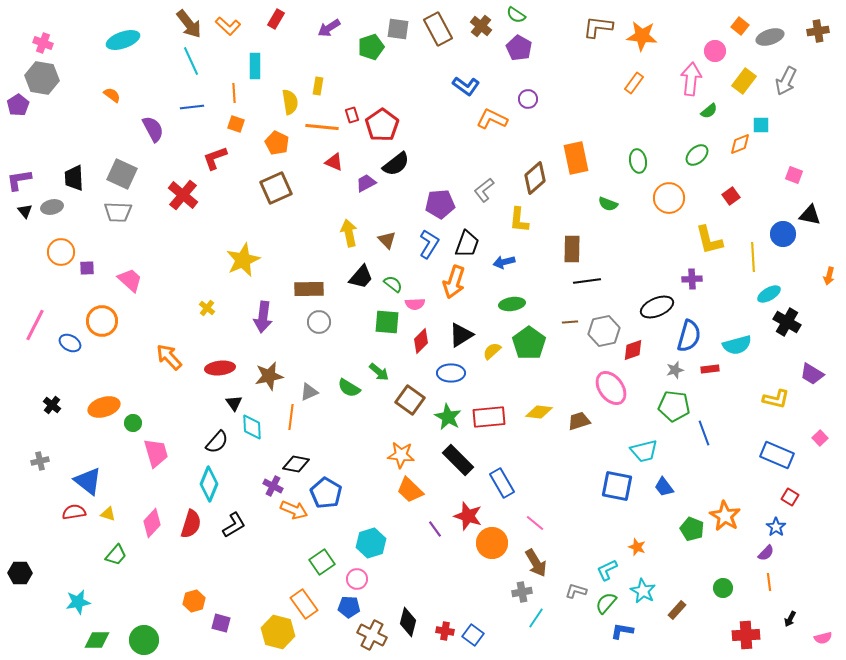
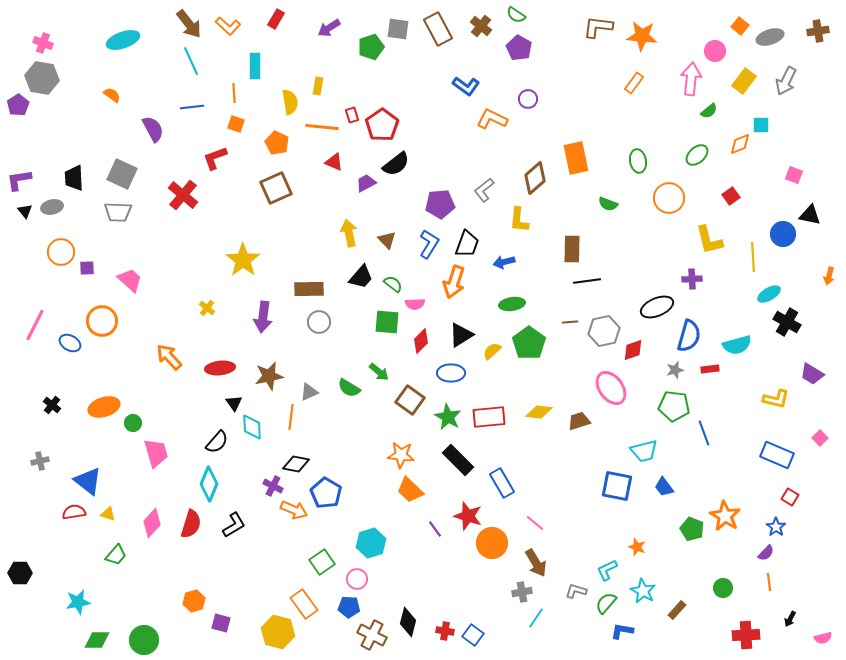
yellow star at (243, 260): rotated 12 degrees counterclockwise
